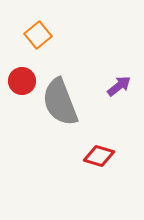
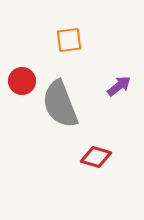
orange square: moved 31 px right, 5 px down; rotated 32 degrees clockwise
gray semicircle: moved 2 px down
red diamond: moved 3 px left, 1 px down
